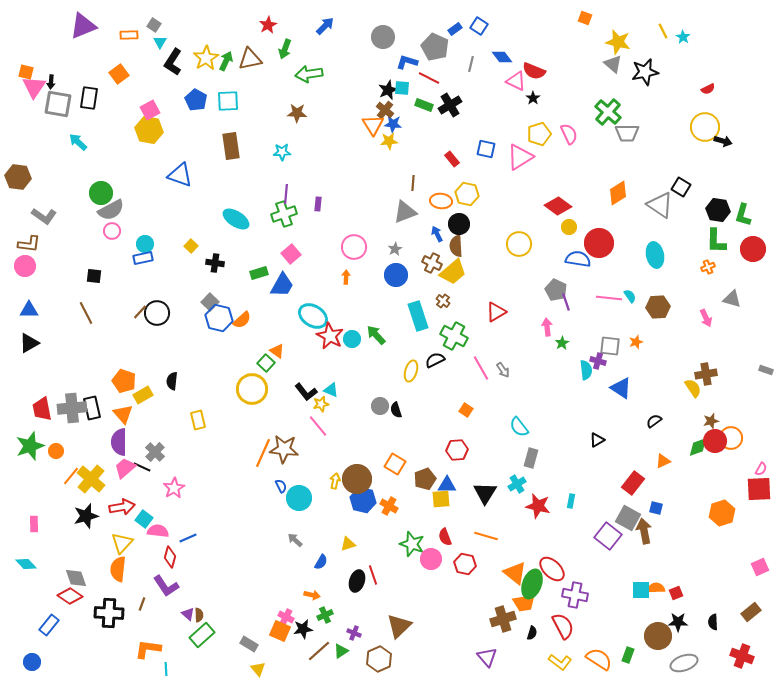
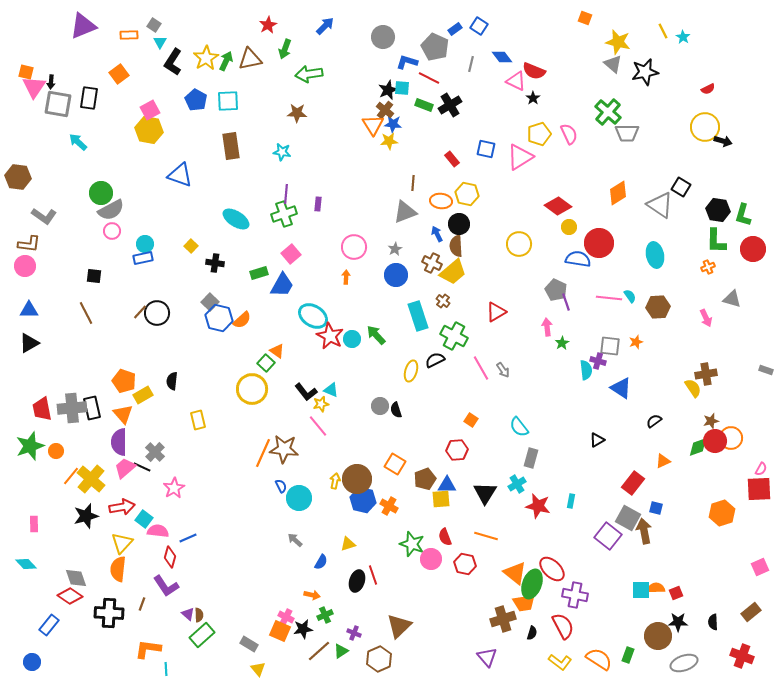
cyan star at (282, 152): rotated 12 degrees clockwise
orange square at (466, 410): moved 5 px right, 10 px down
